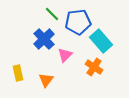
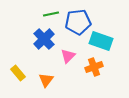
green line: moved 1 px left; rotated 56 degrees counterclockwise
cyan rectangle: rotated 30 degrees counterclockwise
pink triangle: moved 3 px right, 1 px down
orange cross: rotated 36 degrees clockwise
yellow rectangle: rotated 28 degrees counterclockwise
